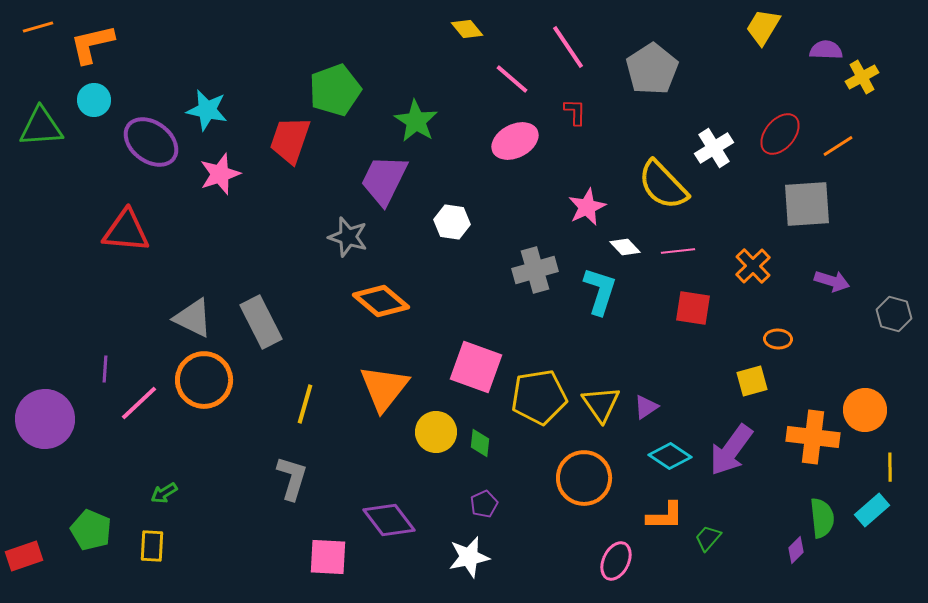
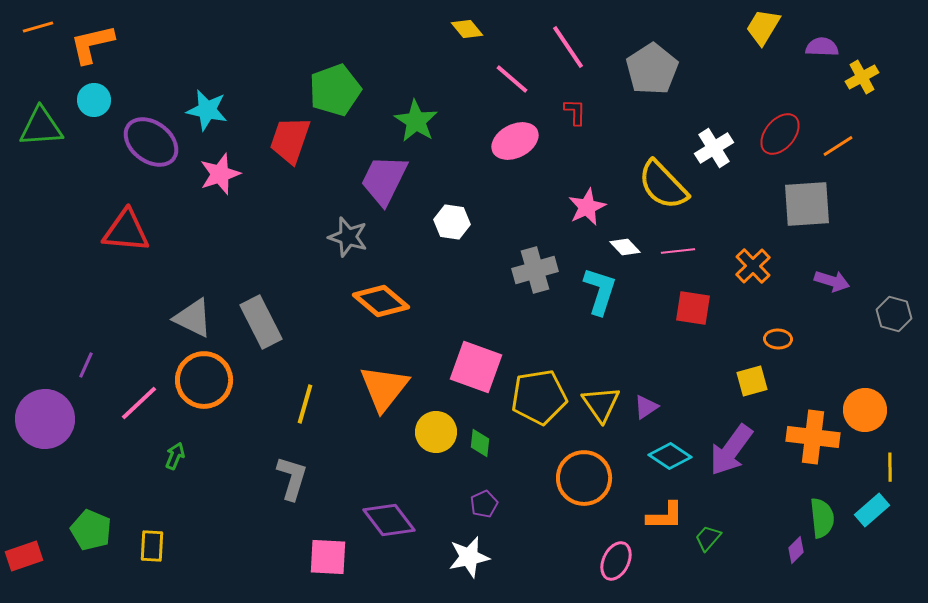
purple semicircle at (826, 50): moved 4 px left, 3 px up
purple line at (105, 369): moved 19 px left, 4 px up; rotated 20 degrees clockwise
green arrow at (164, 493): moved 11 px right, 37 px up; rotated 144 degrees clockwise
